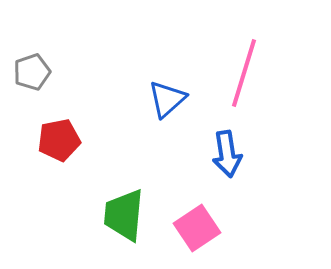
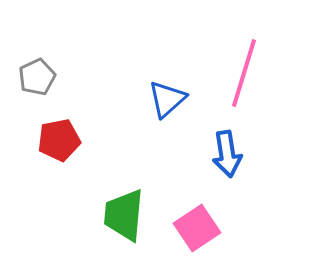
gray pentagon: moved 5 px right, 5 px down; rotated 6 degrees counterclockwise
